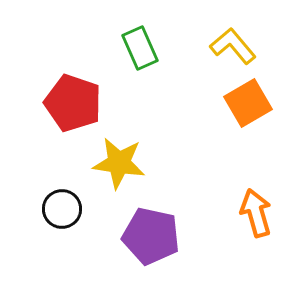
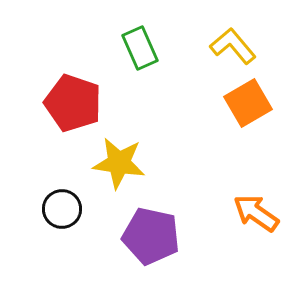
orange arrow: rotated 39 degrees counterclockwise
